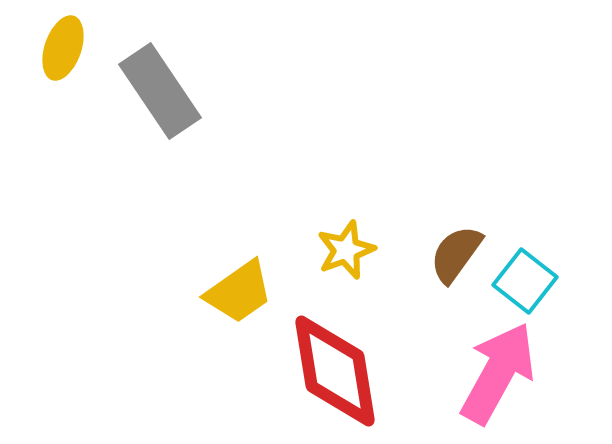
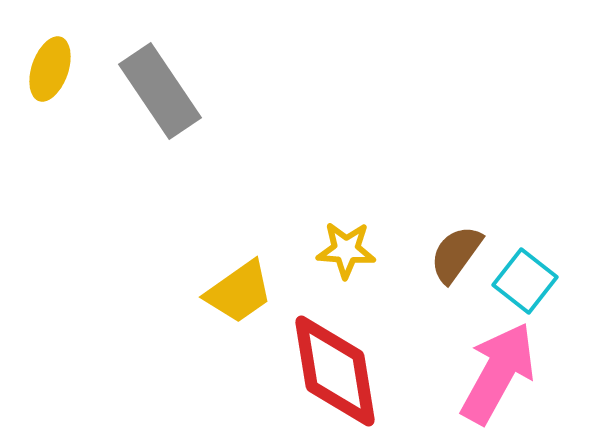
yellow ellipse: moved 13 px left, 21 px down
yellow star: rotated 24 degrees clockwise
